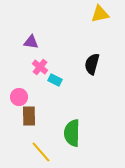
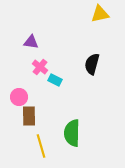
yellow line: moved 6 px up; rotated 25 degrees clockwise
